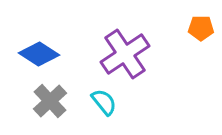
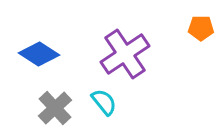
gray cross: moved 5 px right, 7 px down
